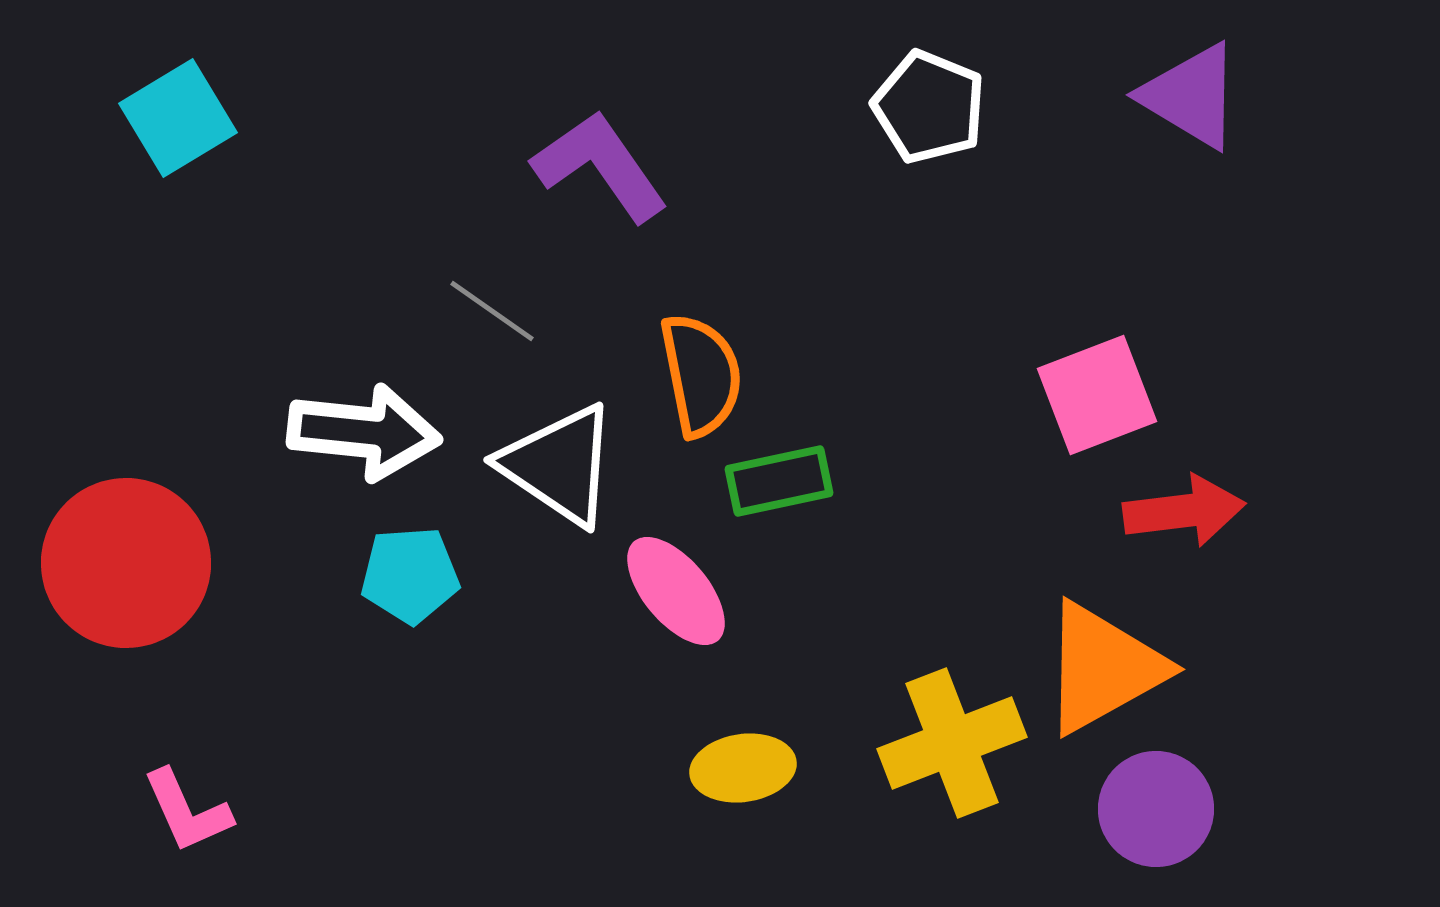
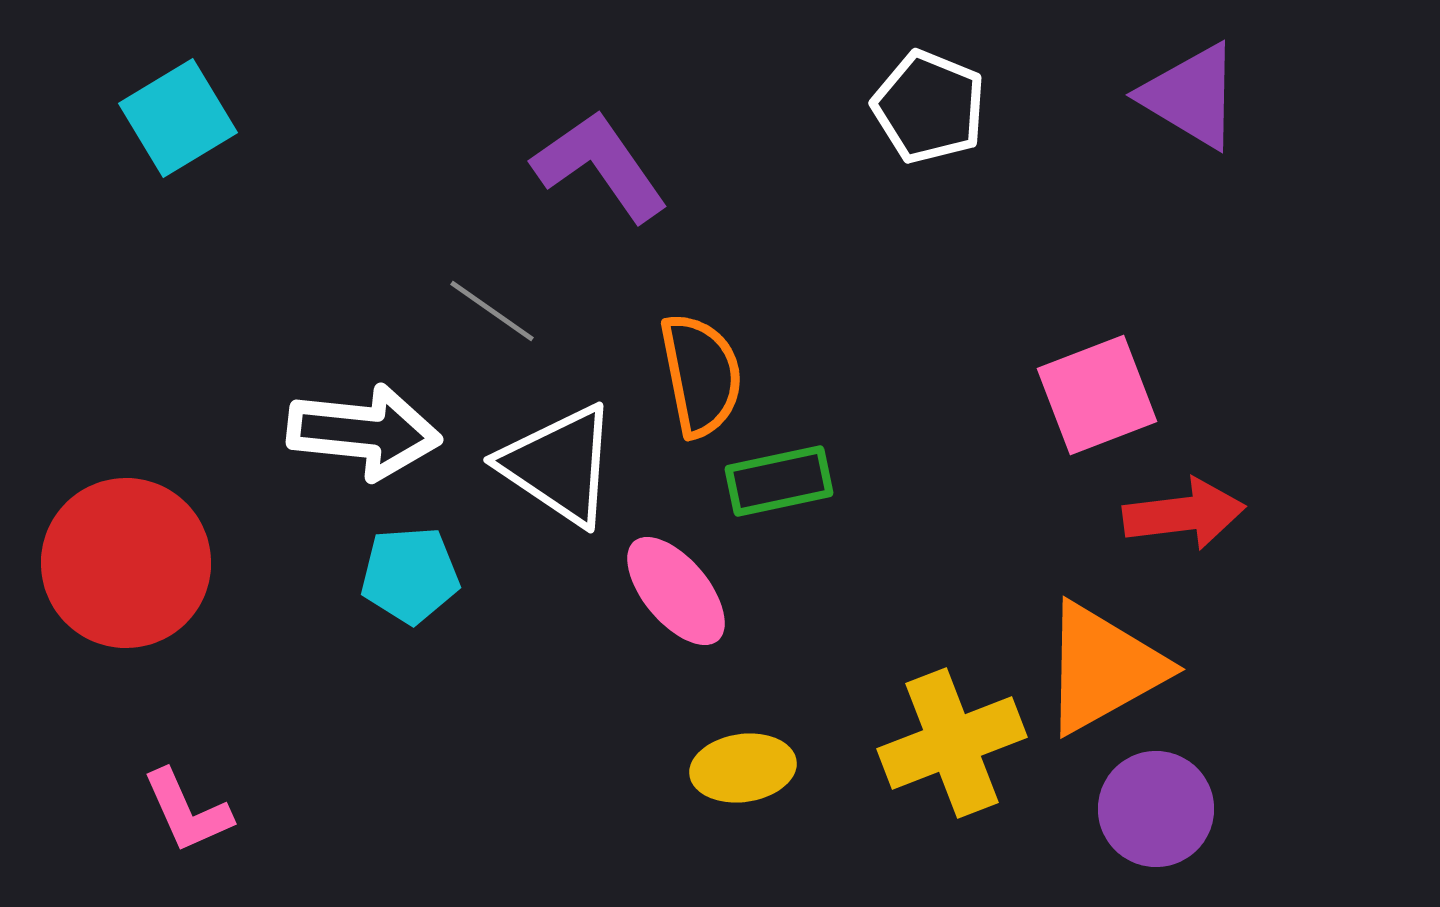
red arrow: moved 3 px down
